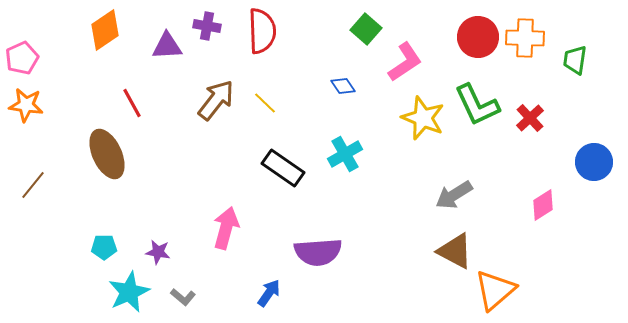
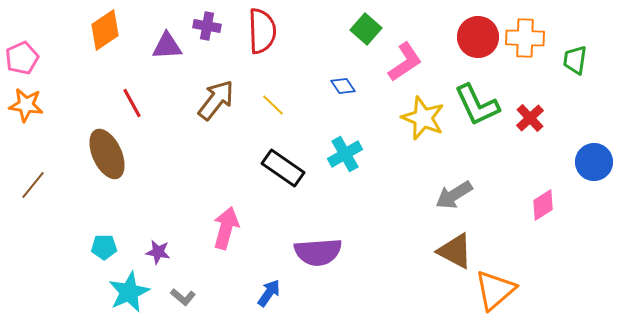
yellow line: moved 8 px right, 2 px down
